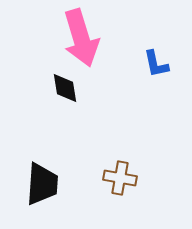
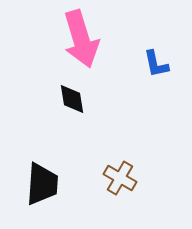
pink arrow: moved 1 px down
black diamond: moved 7 px right, 11 px down
brown cross: rotated 20 degrees clockwise
